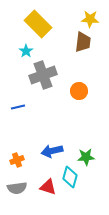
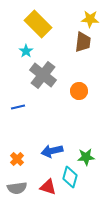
gray cross: rotated 32 degrees counterclockwise
orange cross: moved 1 px up; rotated 24 degrees counterclockwise
